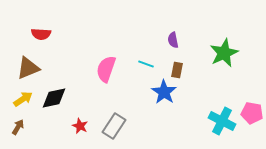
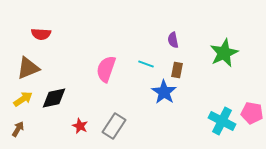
brown arrow: moved 2 px down
